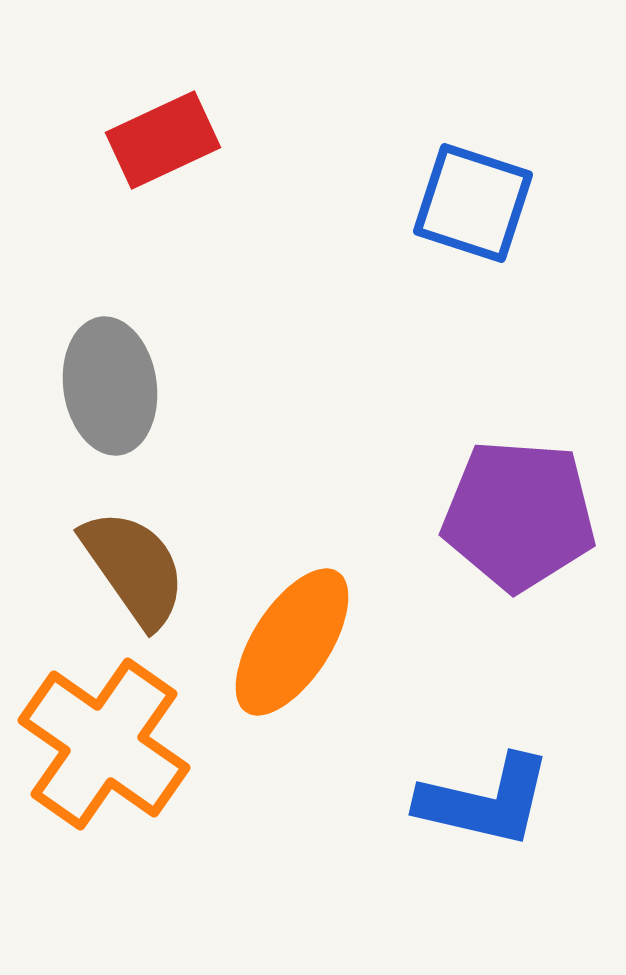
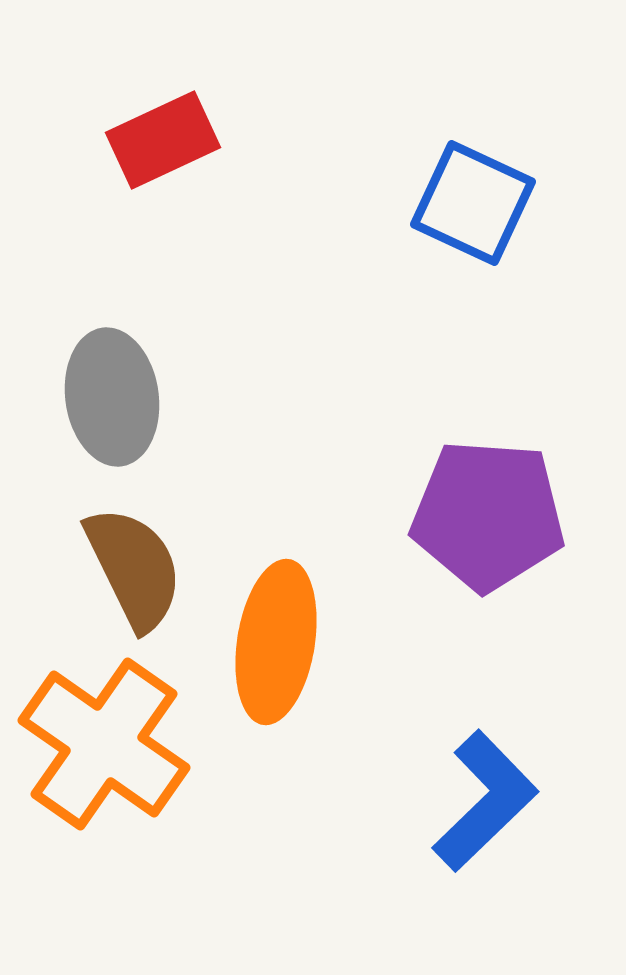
blue square: rotated 7 degrees clockwise
gray ellipse: moved 2 px right, 11 px down
purple pentagon: moved 31 px left
brown semicircle: rotated 9 degrees clockwise
orange ellipse: moved 16 px left; rotated 24 degrees counterclockwise
blue L-shape: rotated 57 degrees counterclockwise
